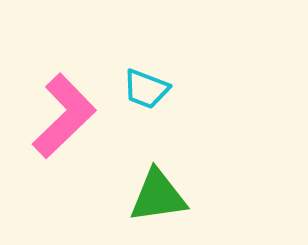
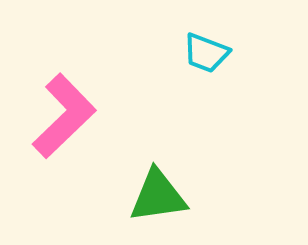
cyan trapezoid: moved 60 px right, 36 px up
